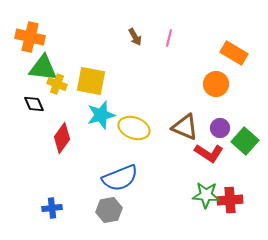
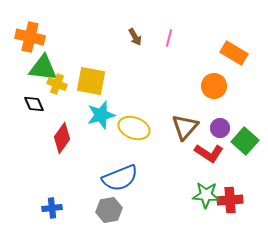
orange circle: moved 2 px left, 2 px down
brown triangle: rotated 48 degrees clockwise
